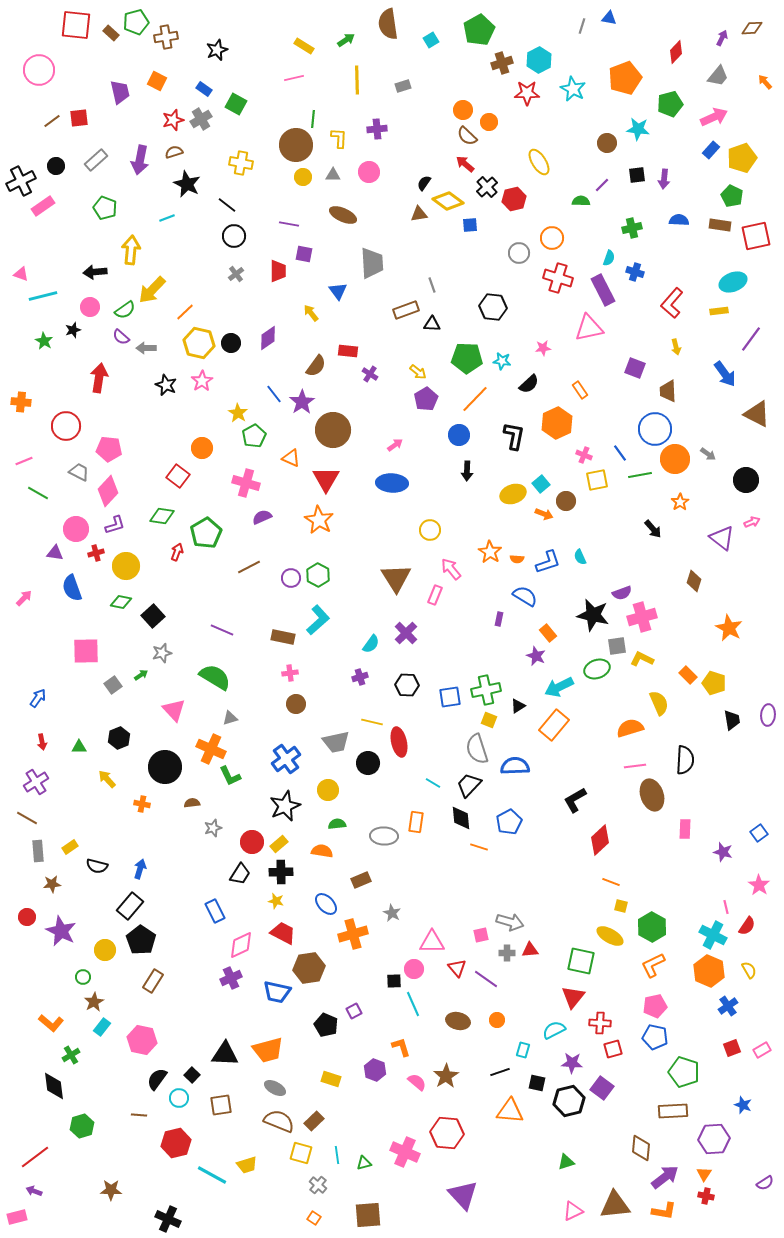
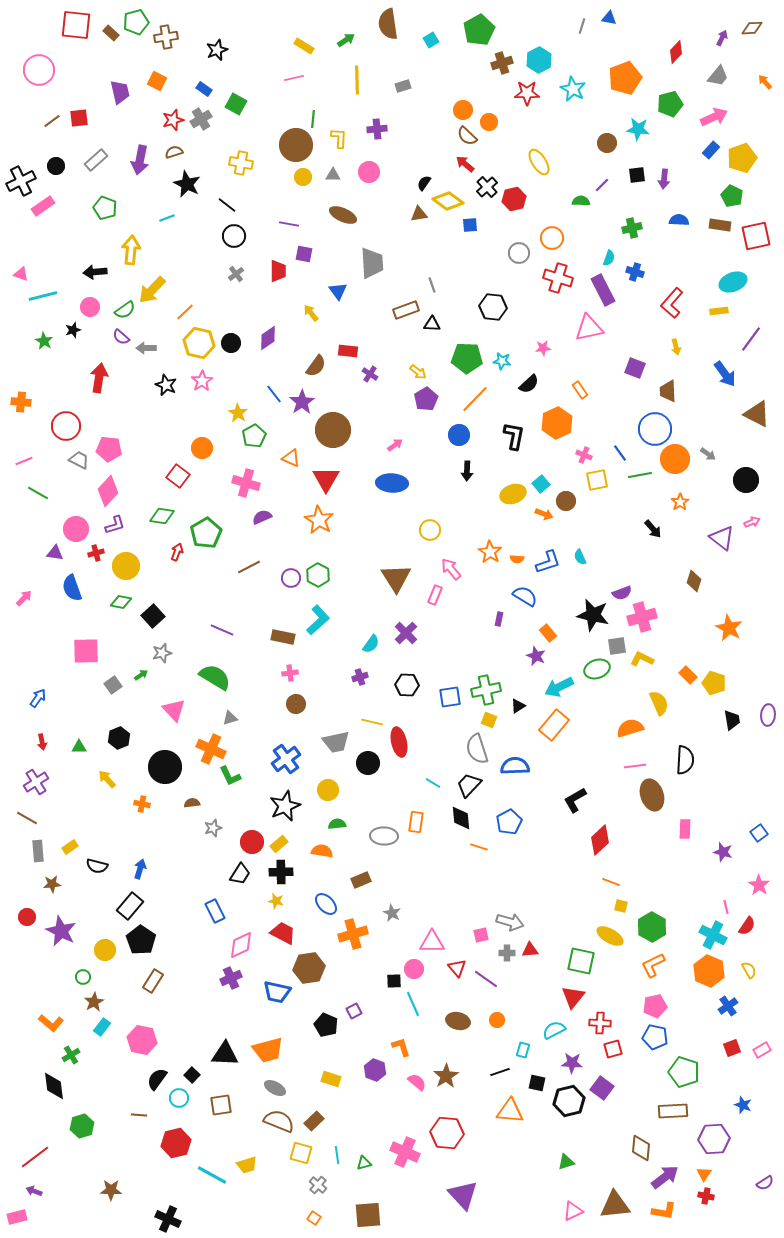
gray trapezoid at (79, 472): moved 12 px up
